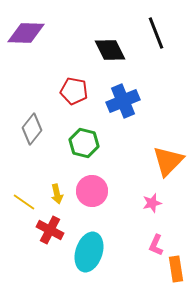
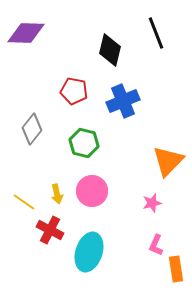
black diamond: rotated 40 degrees clockwise
